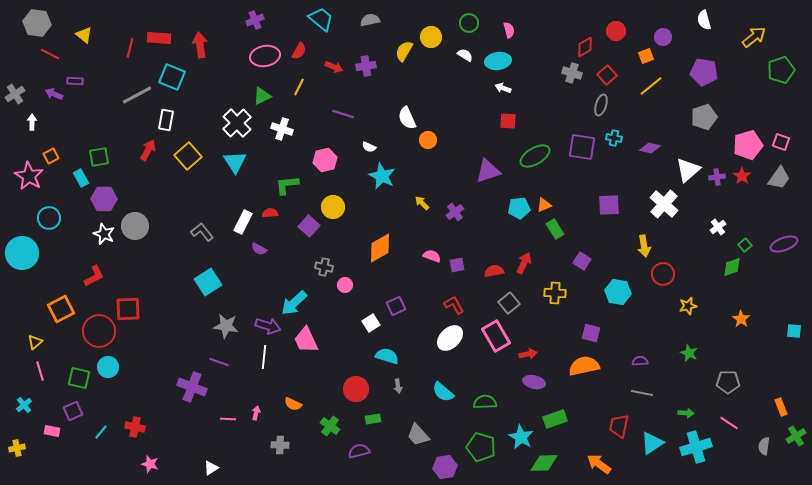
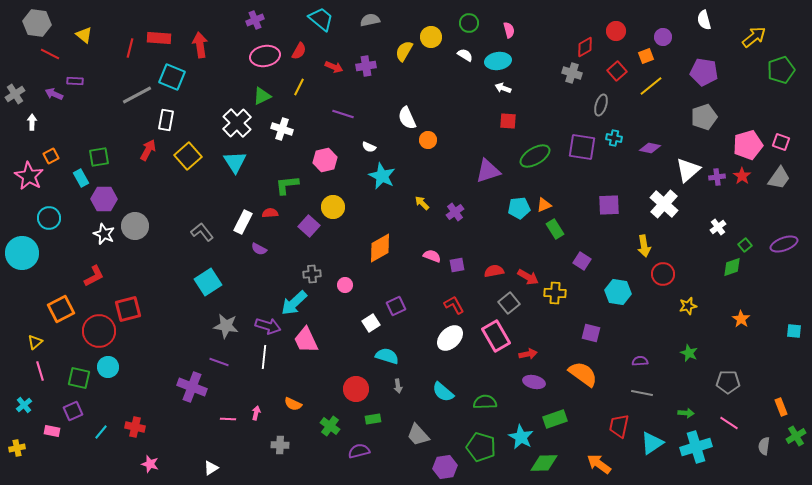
red square at (607, 75): moved 10 px right, 4 px up
red arrow at (524, 263): moved 4 px right, 14 px down; rotated 95 degrees clockwise
gray cross at (324, 267): moved 12 px left, 7 px down; rotated 18 degrees counterclockwise
red square at (128, 309): rotated 12 degrees counterclockwise
orange semicircle at (584, 366): moved 1 px left, 8 px down; rotated 48 degrees clockwise
